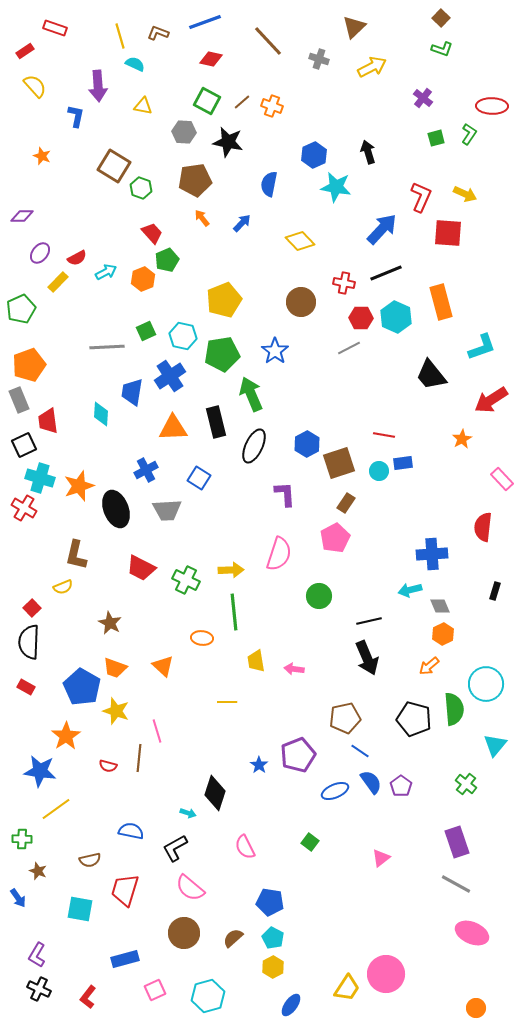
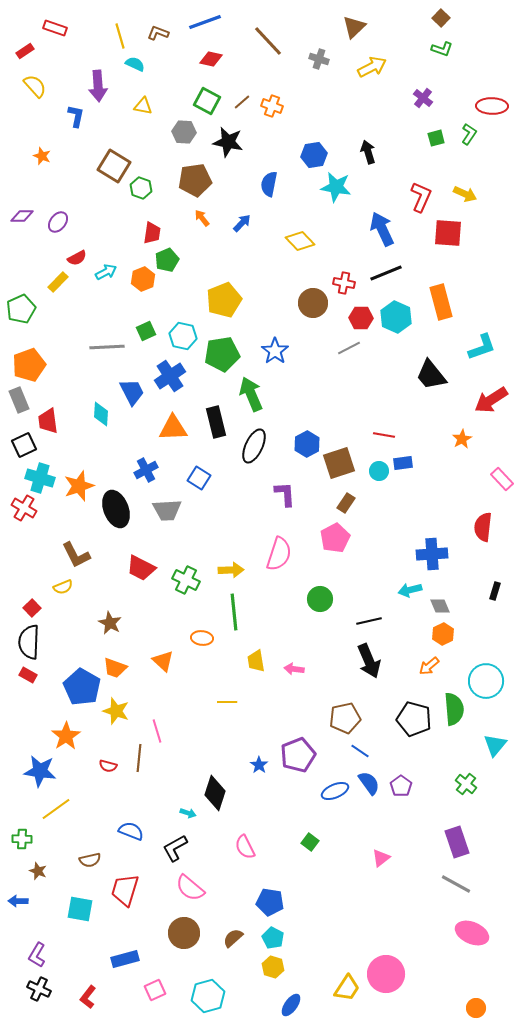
blue hexagon at (314, 155): rotated 15 degrees clockwise
blue arrow at (382, 229): rotated 68 degrees counterclockwise
red trapezoid at (152, 233): rotated 50 degrees clockwise
purple ellipse at (40, 253): moved 18 px right, 31 px up
brown circle at (301, 302): moved 12 px right, 1 px down
blue trapezoid at (132, 392): rotated 144 degrees clockwise
brown L-shape at (76, 555): rotated 40 degrees counterclockwise
green circle at (319, 596): moved 1 px right, 3 px down
black arrow at (367, 658): moved 2 px right, 3 px down
orange triangle at (163, 666): moved 5 px up
cyan circle at (486, 684): moved 3 px up
red rectangle at (26, 687): moved 2 px right, 12 px up
blue semicircle at (371, 782): moved 2 px left, 1 px down
blue semicircle at (131, 831): rotated 10 degrees clockwise
blue arrow at (18, 898): moved 3 px down; rotated 126 degrees clockwise
yellow hexagon at (273, 967): rotated 15 degrees counterclockwise
